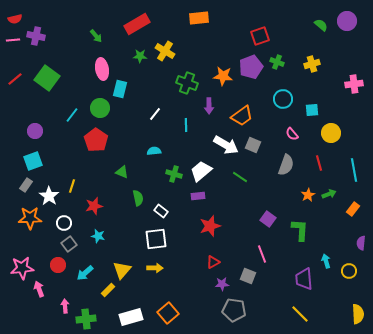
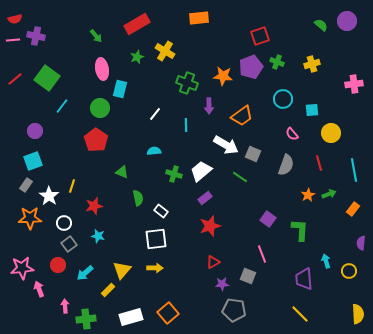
green star at (140, 56): moved 3 px left, 1 px down; rotated 24 degrees counterclockwise
cyan line at (72, 115): moved 10 px left, 9 px up
gray square at (253, 145): moved 9 px down
purple rectangle at (198, 196): moved 7 px right, 2 px down; rotated 32 degrees counterclockwise
